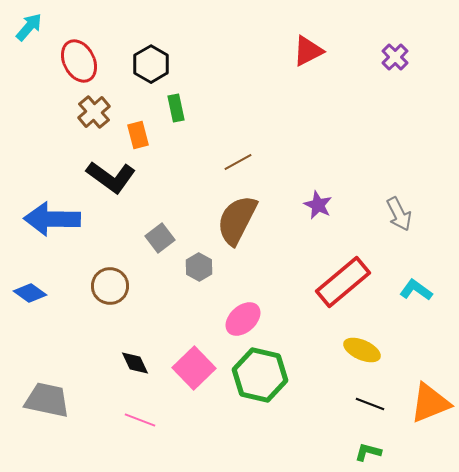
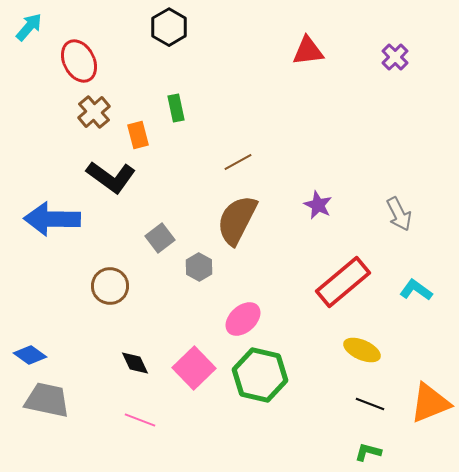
red triangle: rotated 20 degrees clockwise
black hexagon: moved 18 px right, 37 px up
blue diamond: moved 62 px down
